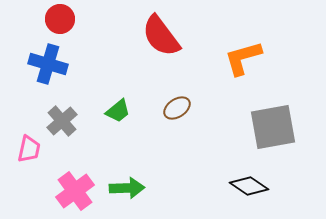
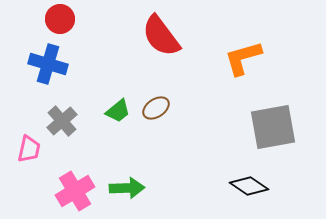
brown ellipse: moved 21 px left
pink cross: rotated 6 degrees clockwise
